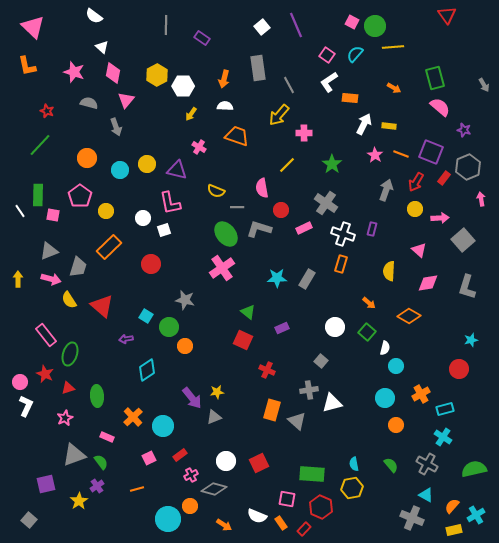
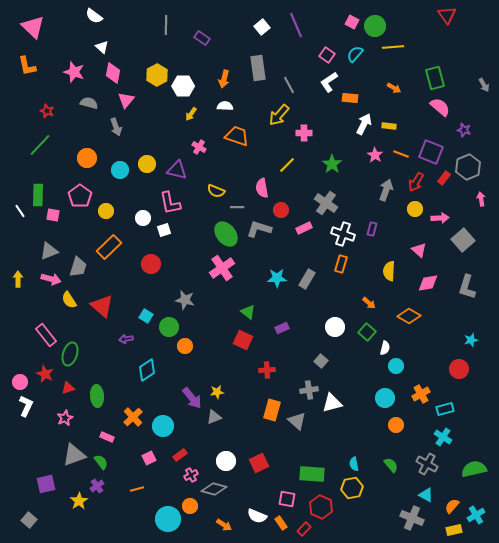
red cross at (267, 370): rotated 28 degrees counterclockwise
